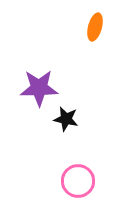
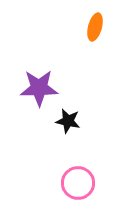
black star: moved 2 px right, 2 px down
pink circle: moved 2 px down
